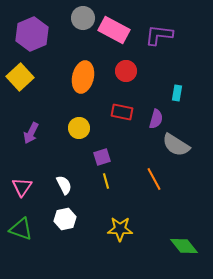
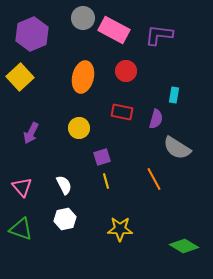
cyan rectangle: moved 3 px left, 2 px down
gray semicircle: moved 1 px right, 3 px down
pink triangle: rotated 15 degrees counterclockwise
green diamond: rotated 20 degrees counterclockwise
